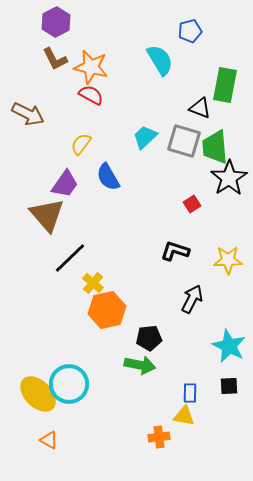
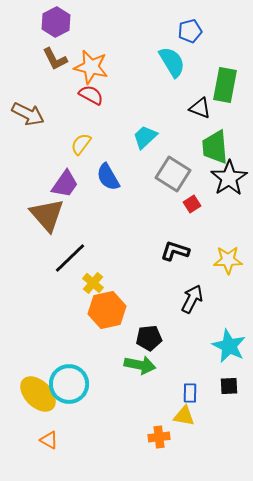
cyan semicircle: moved 12 px right, 2 px down
gray square: moved 11 px left, 33 px down; rotated 16 degrees clockwise
